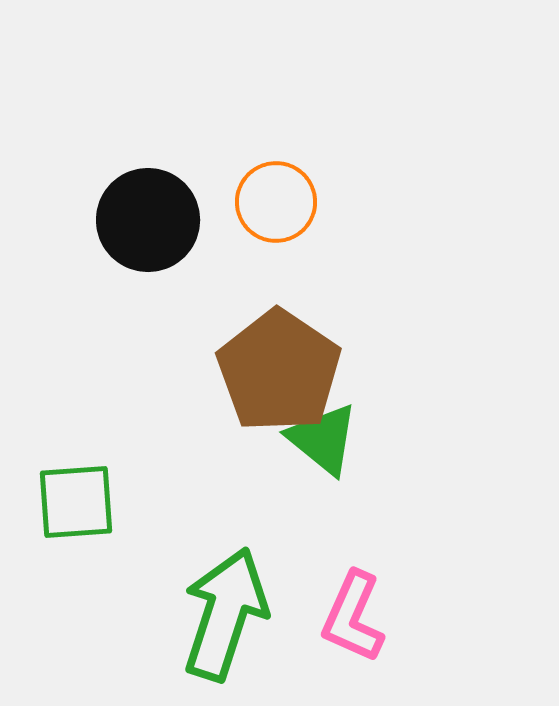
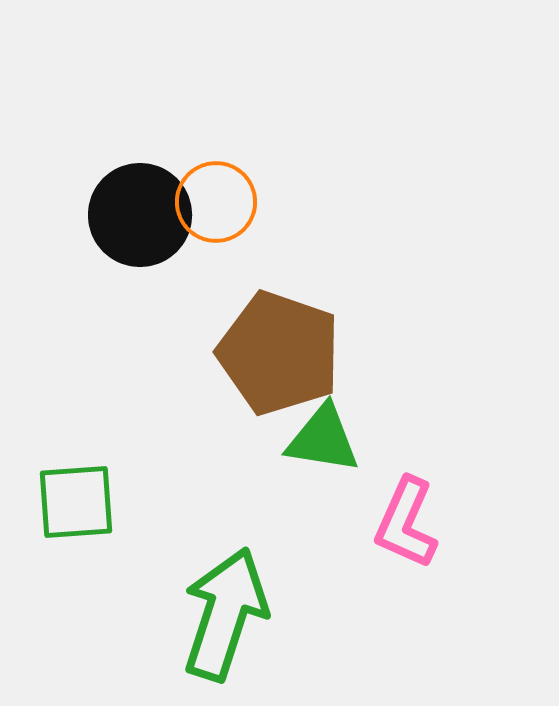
orange circle: moved 60 px left
black circle: moved 8 px left, 5 px up
brown pentagon: moved 18 px up; rotated 15 degrees counterclockwise
green triangle: rotated 30 degrees counterclockwise
pink L-shape: moved 53 px right, 94 px up
